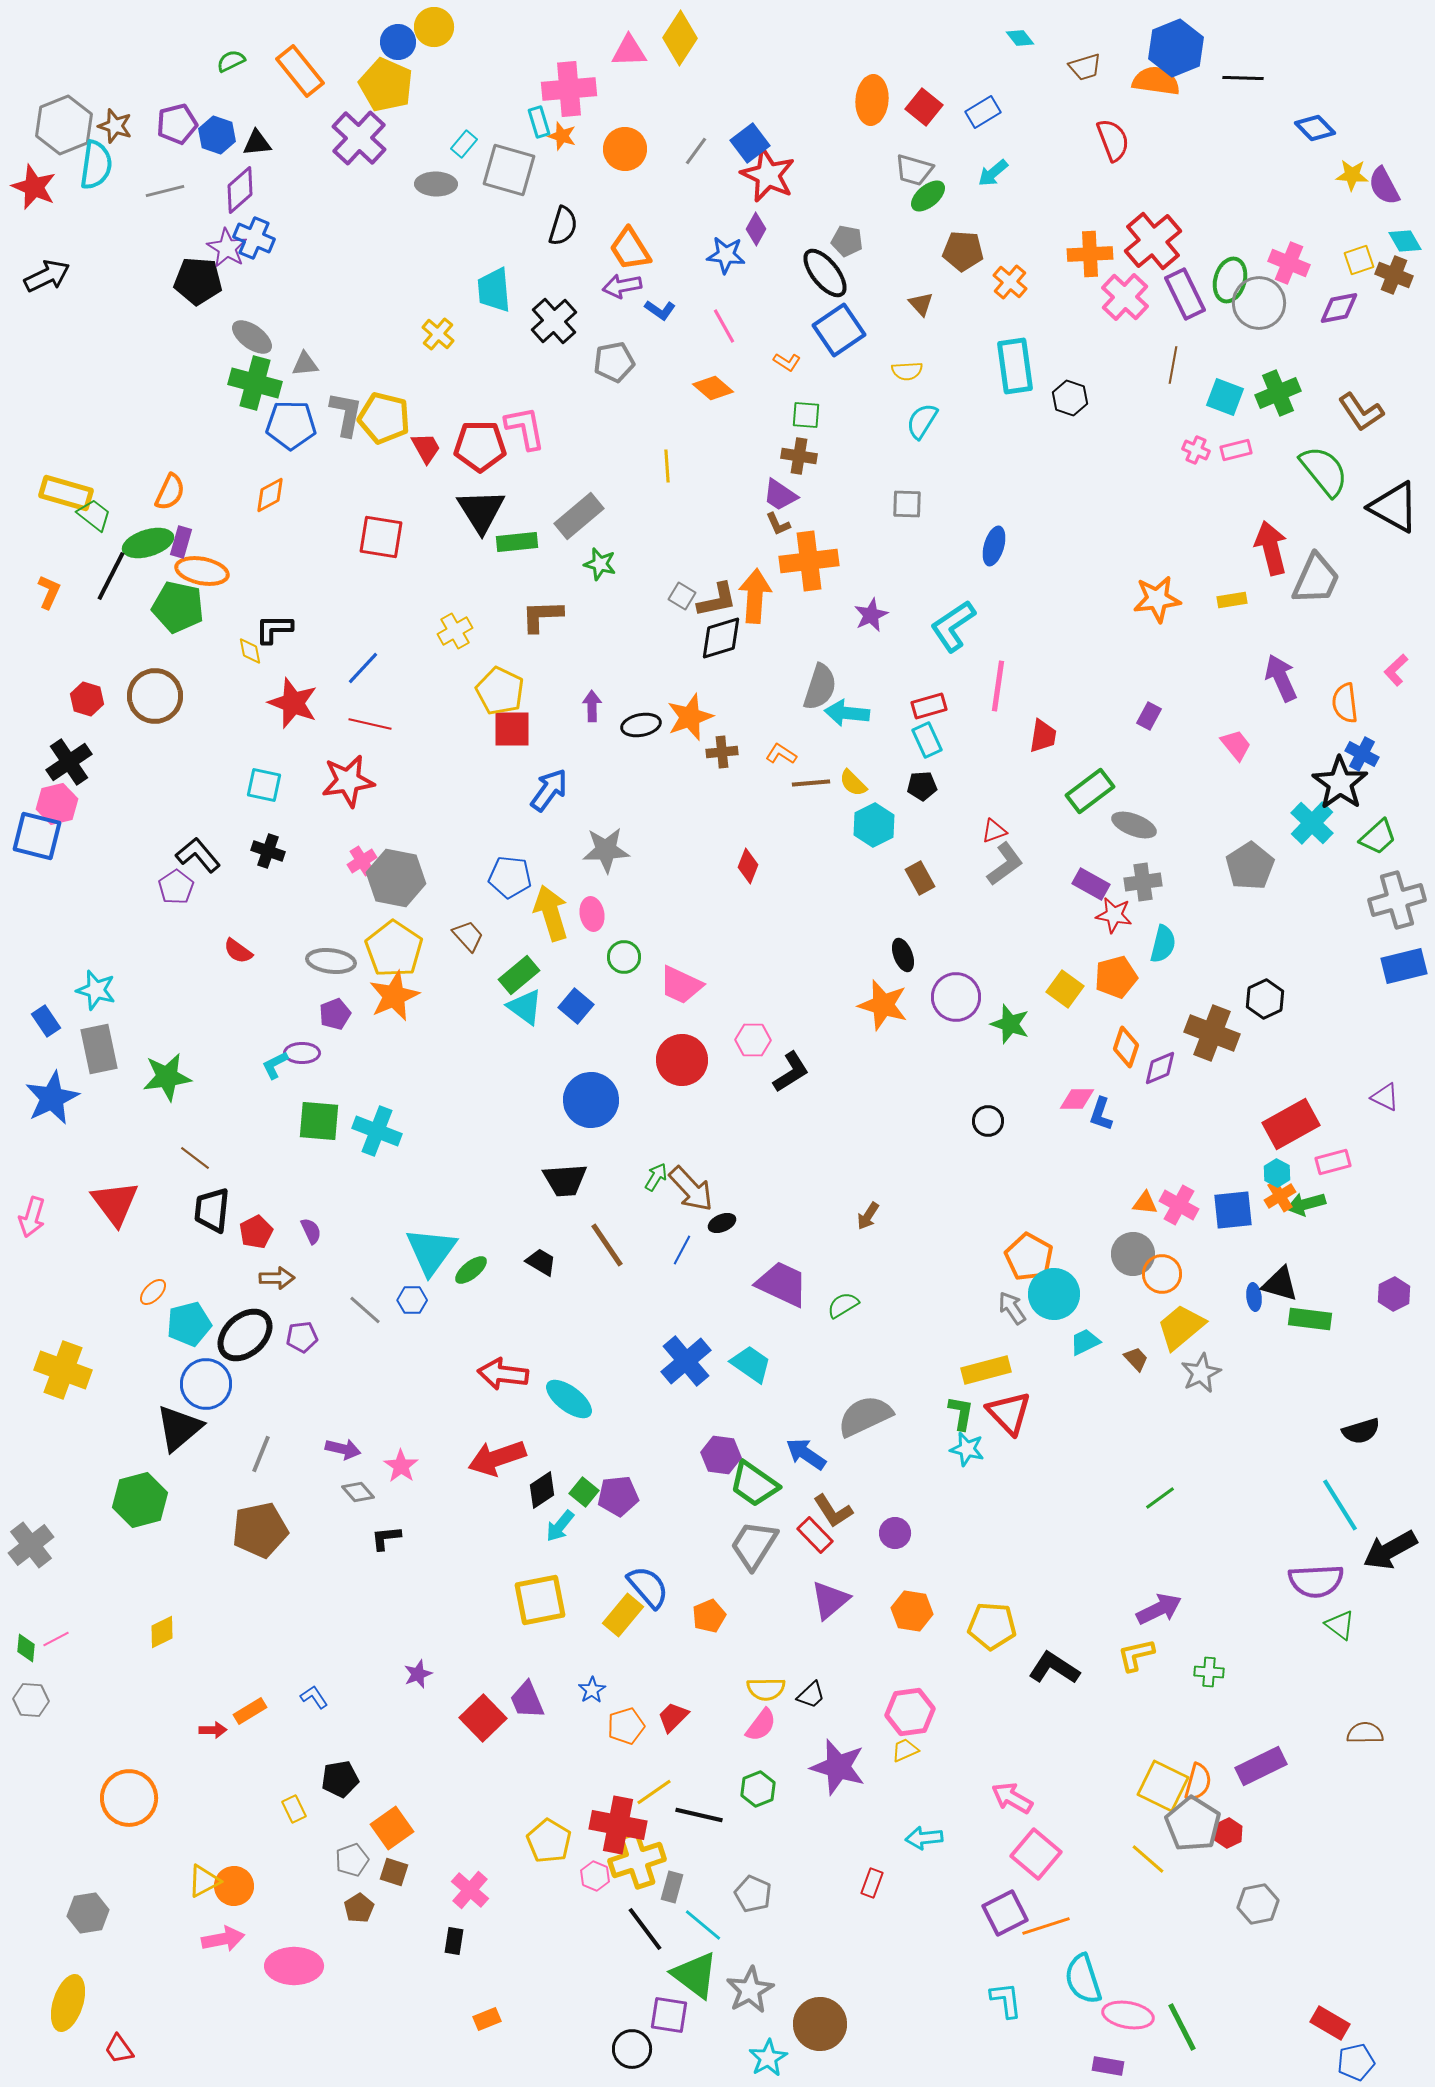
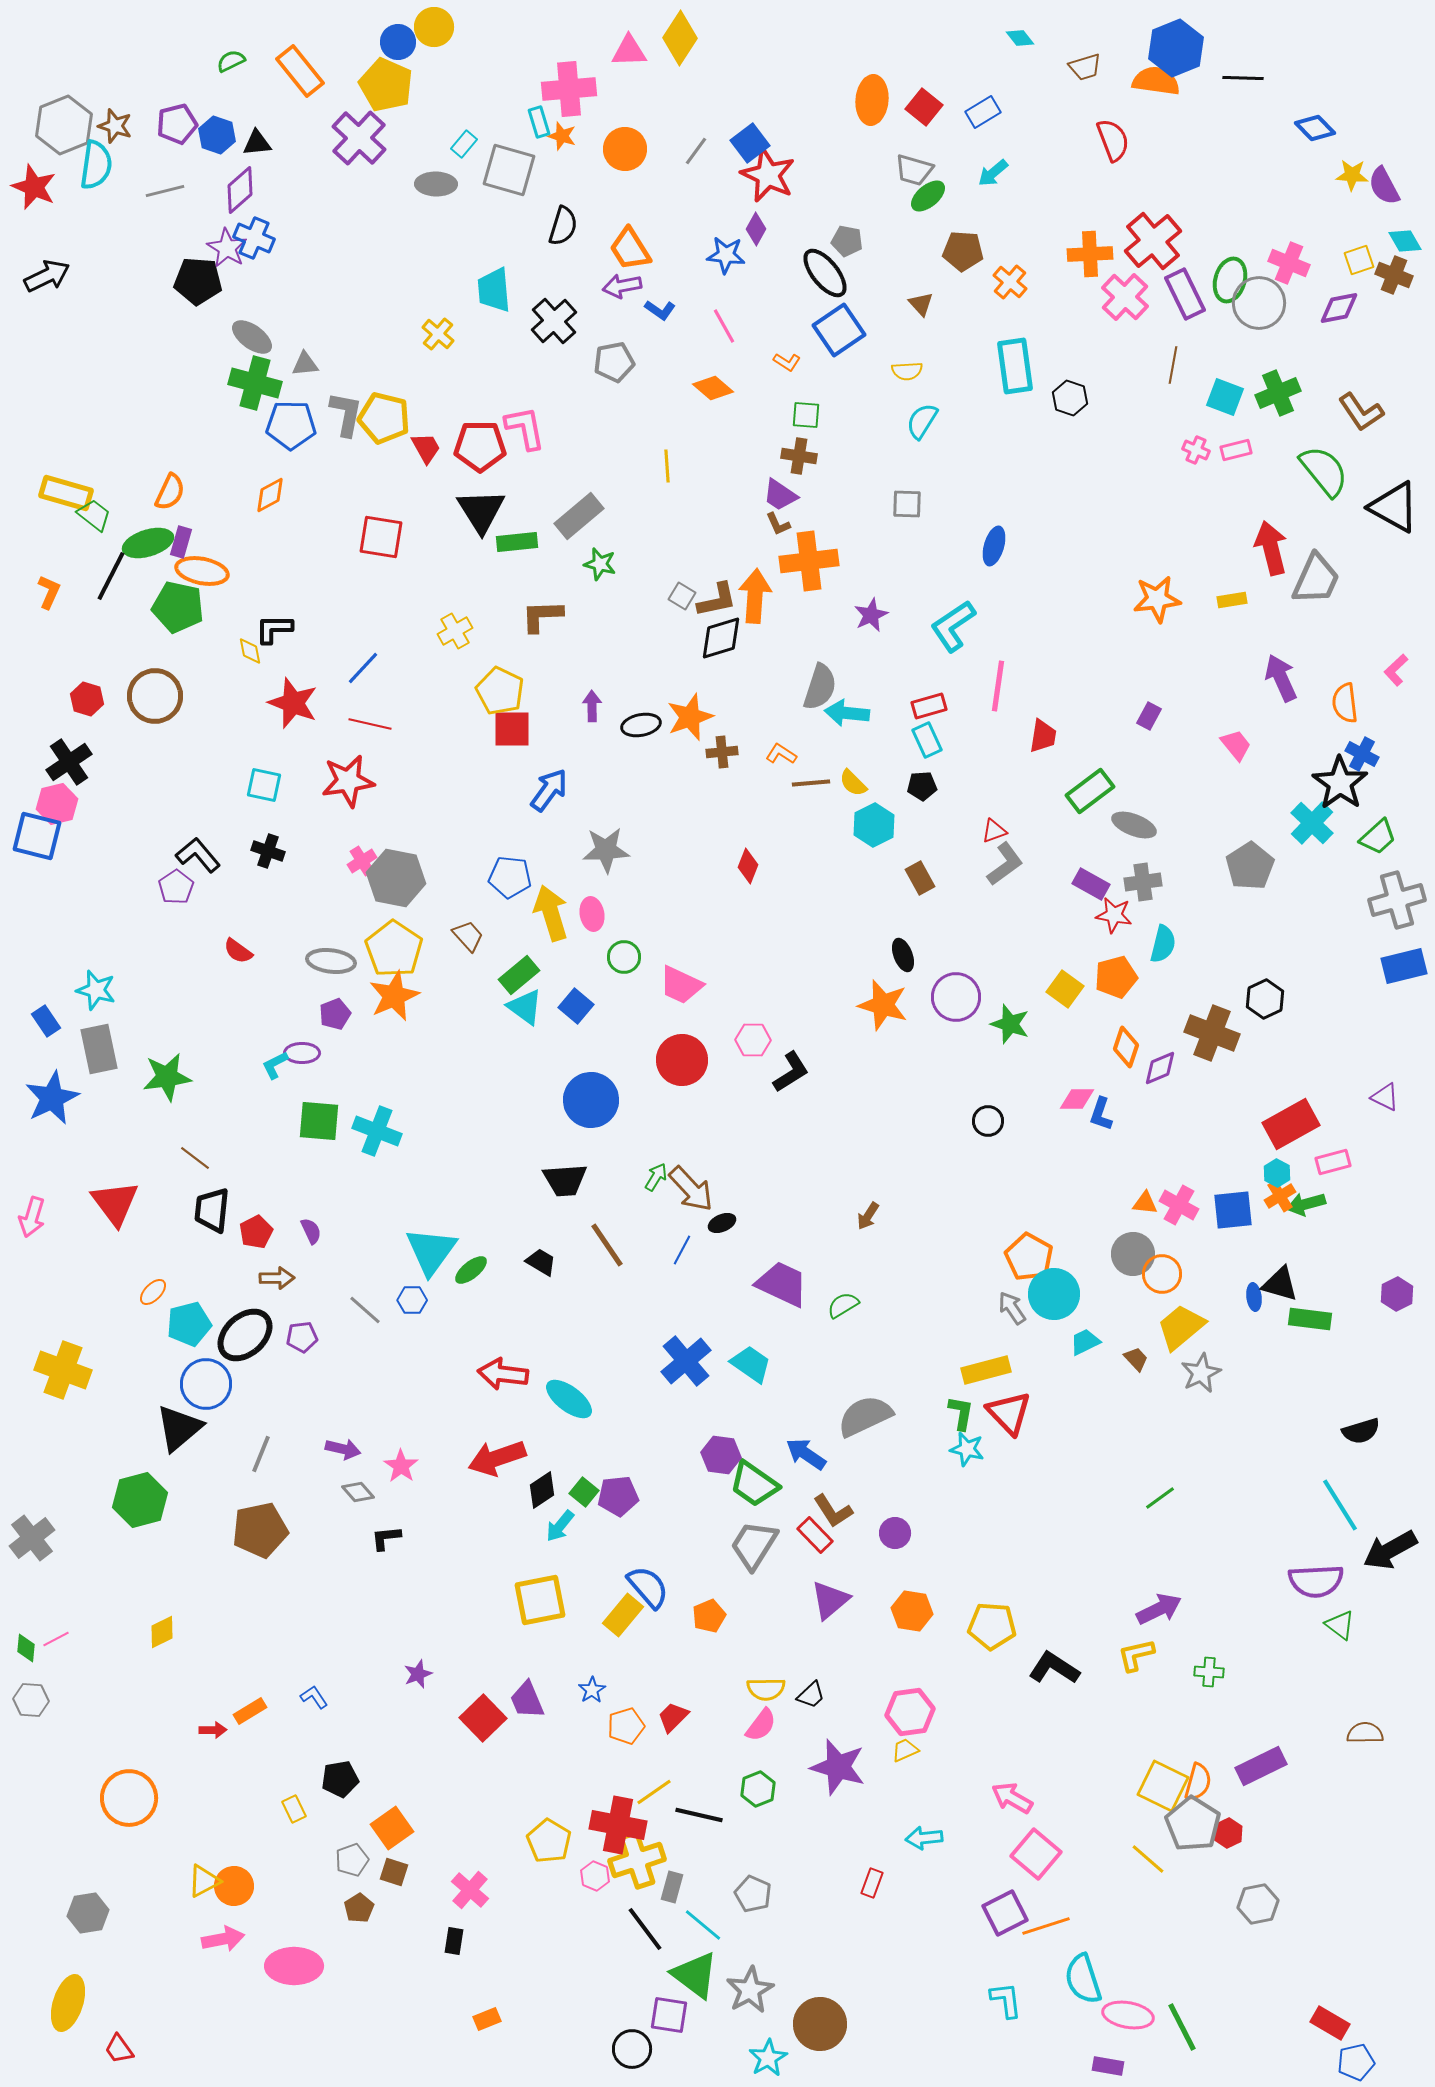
purple hexagon at (1394, 1294): moved 3 px right
gray cross at (31, 1545): moved 1 px right, 7 px up
